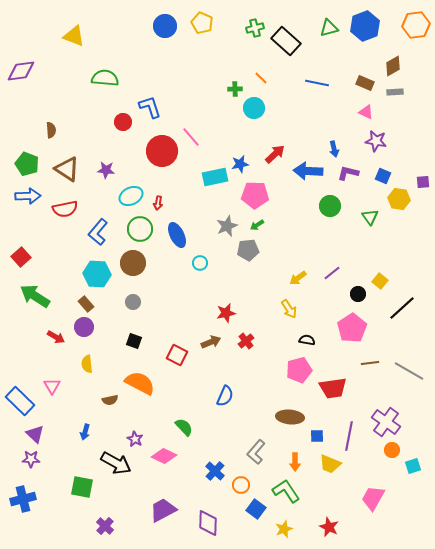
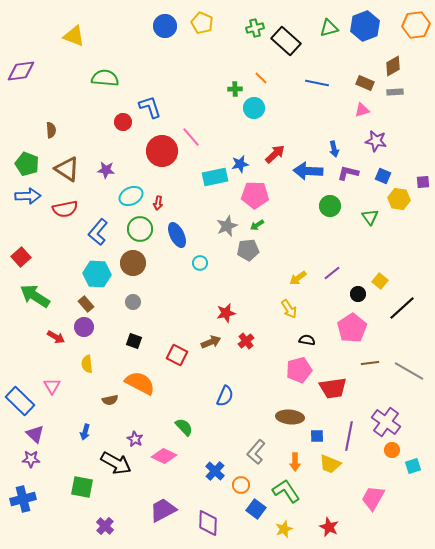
pink triangle at (366, 112): moved 4 px left, 2 px up; rotated 42 degrees counterclockwise
